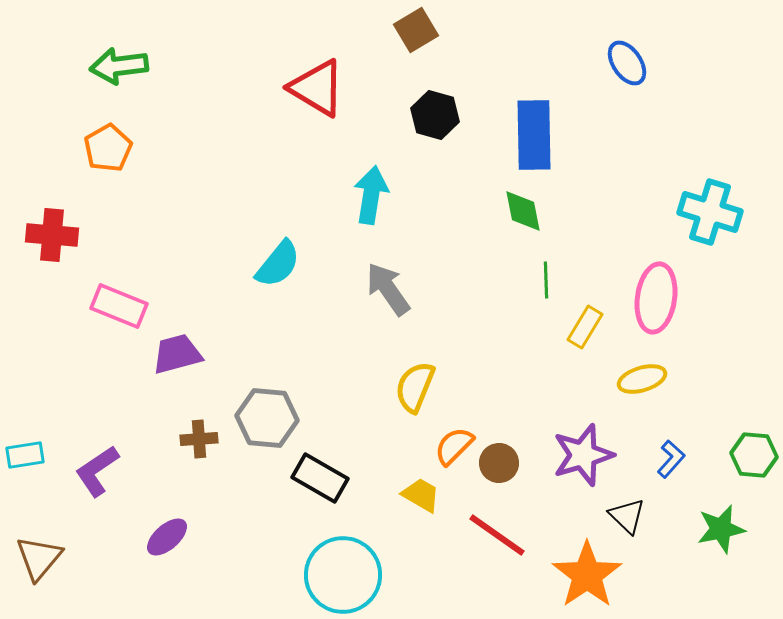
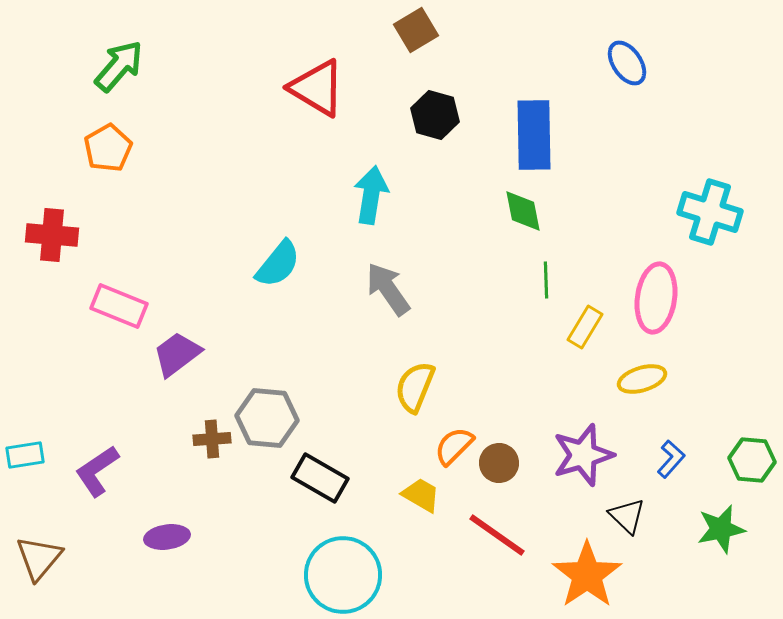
green arrow: rotated 138 degrees clockwise
purple trapezoid: rotated 22 degrees counterclockwise
brown cross: moved 13 px right
green hexagon: moved 2 px left, 5 px down
purple ellipse: rotated 33 degrees clockwise
